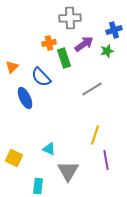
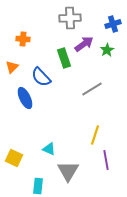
blue cross: moved 1 px left, 6 px up
orange cross: moved 26 px left, 4 px up; rotated 16 degrees clockwise
green star: moved 1 px up; rotated 16 degrees counterclockwise
